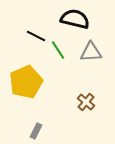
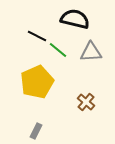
black line: moved 1 px right
green line: rotated 18 degrees counterclockwise
yellow pentagon: moved 11 px right
